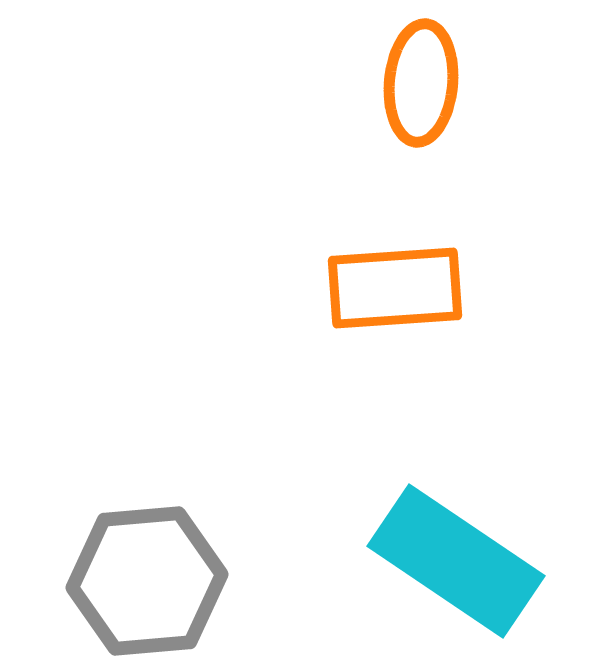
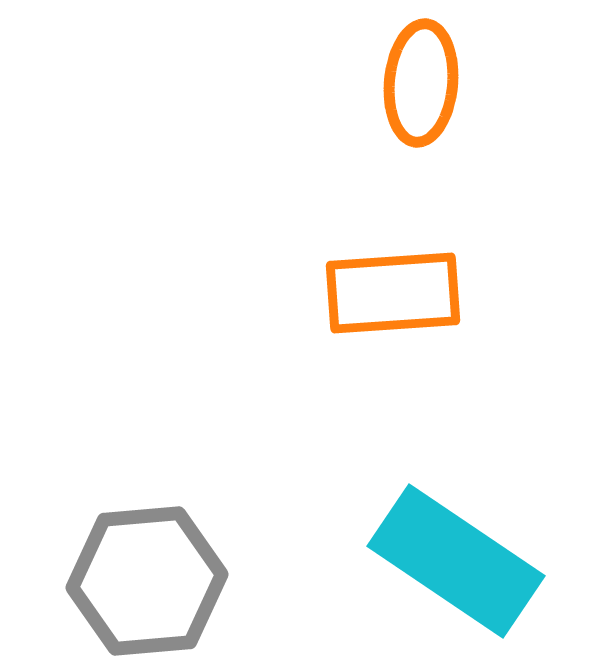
orange rectangle: moved 2 px left, 5 px down
